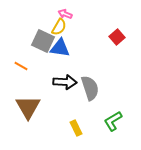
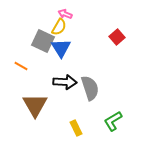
blue triangle: moved 1 px right; rotated 50 degrees clockwise
brown triangle: moved 7 px right, 2 px up
